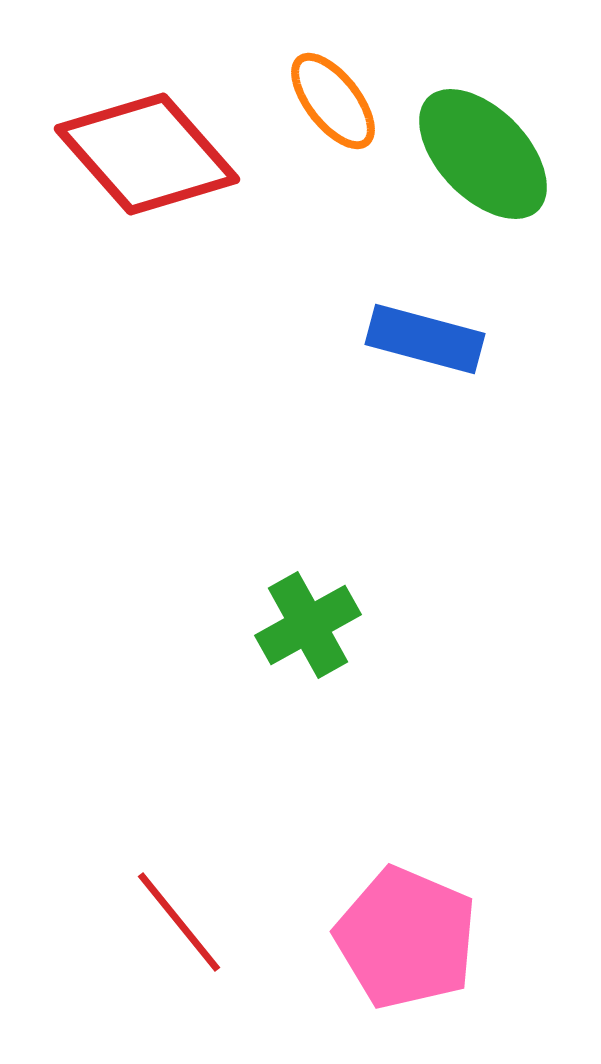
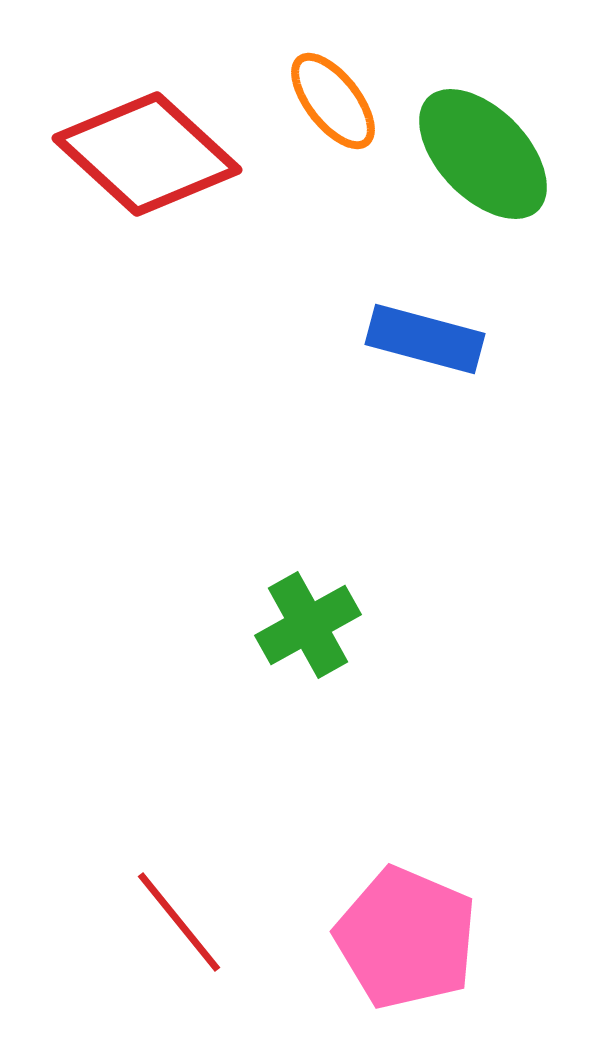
red diamond: rotated 6 degrees counterclockwise
